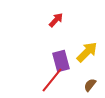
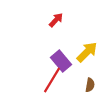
purple rectangle: rotated 25 degrees counterclockwise
red line: rotated 8 degrees counterclockwise
brown semicircle: rotated 152 degrees clockwise
